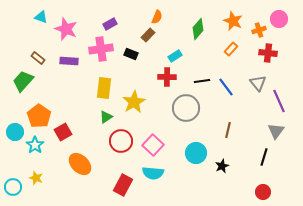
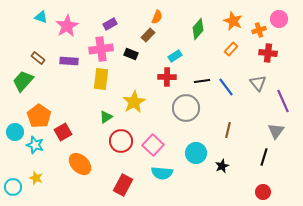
pink star at (66, 29): moved 1 px right, 3 px up; rotated 20 degrees clockwise
yellow rectangle at (104, 88): moved 3 px left, 9 px up
purple line at (279, 101): moved 4 px right
cyan star at (35, 145): rotated 18 degrees counterclockwise
cyan semicircle at (153, 173): moved 9 px right
